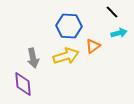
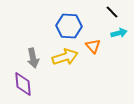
orange triangle: rotated 35 degrees counterclockwise
yellow arrow: moved 1 px left, 1 px down
